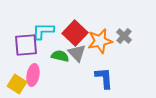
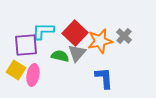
gray triangle: rotated 24 degrees clockwise
yellow square: moved 1 px left, 14 px up
